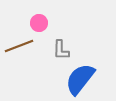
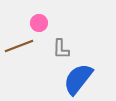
gray L-shape: moved 1 px up
blue semicircle: moved 2 px left
